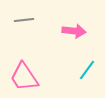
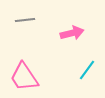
gray line: moved 1 px right
pink arrow: moved 2 px left, 2 px down; rotated 20 degrees counterclockwise
